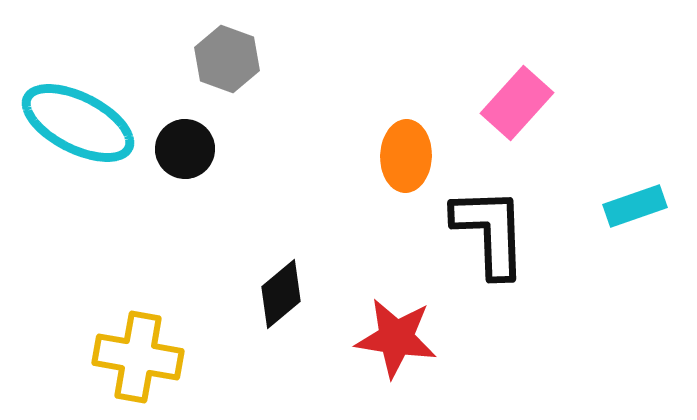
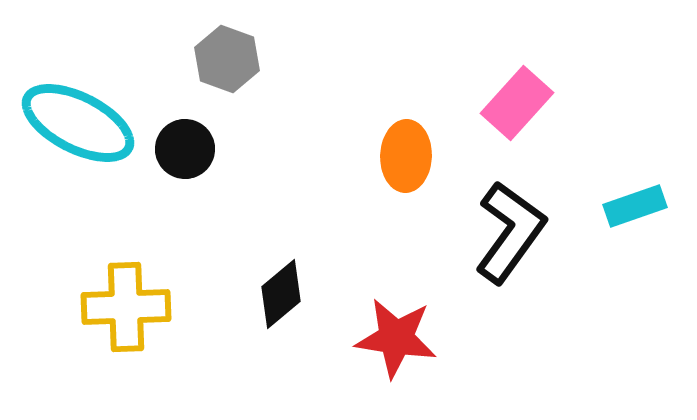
black L-shape: moved 20 px right; rotated 38 degrees clockwise
yellow cross: moved 12 px left, 50 px up; rotated 12 degrees counterclockwise
